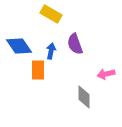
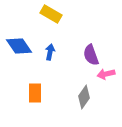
purple semicircle: moved 16 px right, 11 px down
blue arrow: moved 1 px left, 1 px down
orange rectangle: moved 3 px left, 23 px down
gray diamond: rotated 35 degrees clockwise
